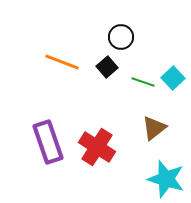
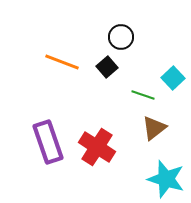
green line: moved 13 px down
